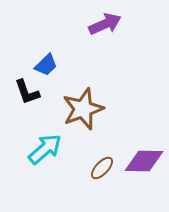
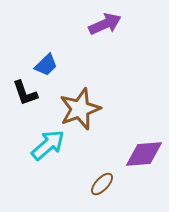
black L-shape: moved 2 px left, 1 px down
brown star: moved 3 px left
cyan arrow: moved 3 px right, 4 px up
purple diamond: moved 7 px up; rotated 6 degrees counterclockwise
brown ellipse: moved 16 px down
